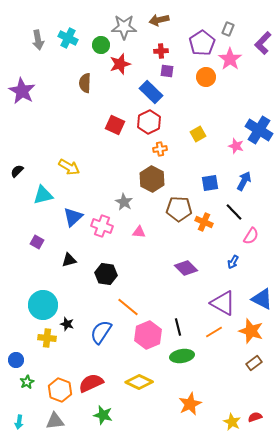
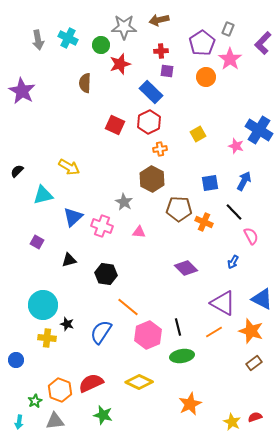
pink semicircle at (251, 236): rotated 60 degrees counterclockwise
green star at (27, 382): moved 8 px right, 19 px down
